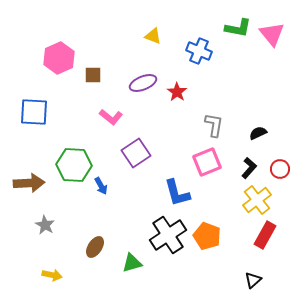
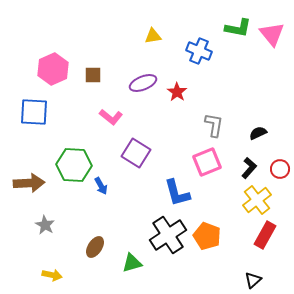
yellow triangle: rotated 30 degrees counterclockwise
pink hexagon: moved 6 px left, 11 px down
purple square: rotated 24 degrees counterclockwise
